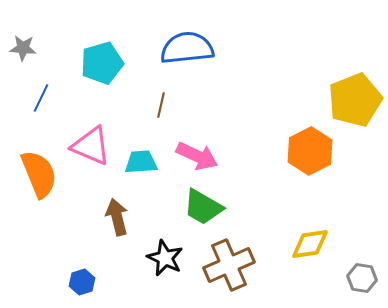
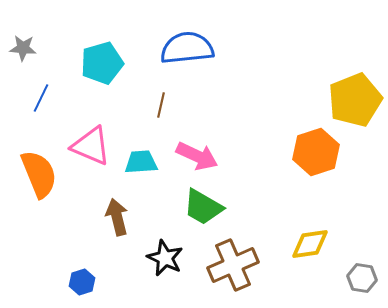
orange hexagon: moved 6 px right, 1 px down; rotated 9 degrees clockwise
brown cross: moved 4 px right
